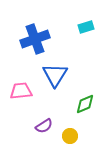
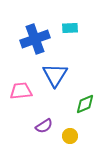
cyan rectangle: moved 16 px left, 1 px down; rotated 14 degrees clockwise
